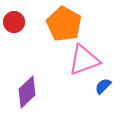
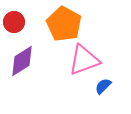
purple diamond: moved 5 px left, 31 px up; rotated 12 degrees clockwise
